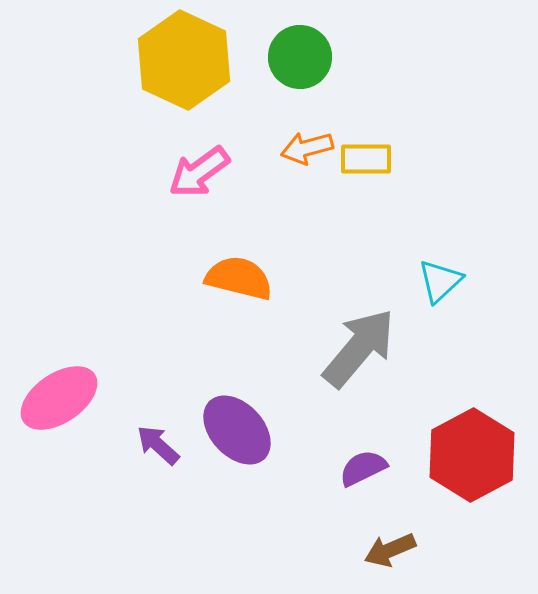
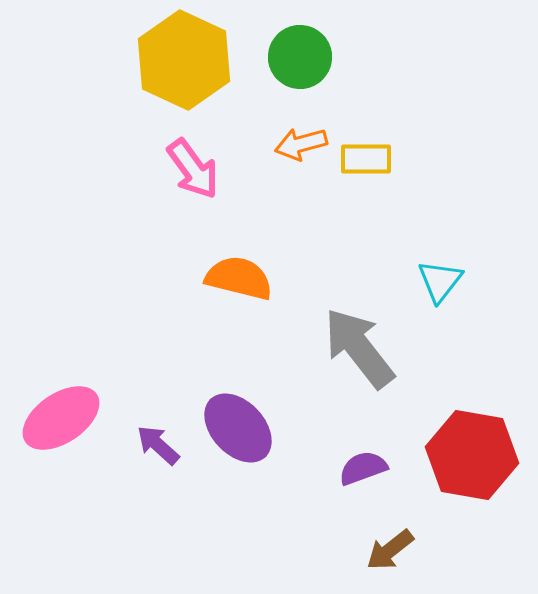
orange arrow: moved 6 px left, 4 px up
pink arrow: moved 6 px left, 3 px up; rotated 90 degrees counterclockwise
cyan triangle: rotated 9 degrees counterclockwise
gray arrow: rotated 78 degrees counterclockwise
pink ellipse: moved 2 px right, 20 px down
purple ellipse: moved 1 px right, 2 px up
red hexagon: rotated 22 degrees counterclockwise
purple semicircle: rotated 6 degrees clockwise
brown arrow: rotated 15 degrees counterclockwise
